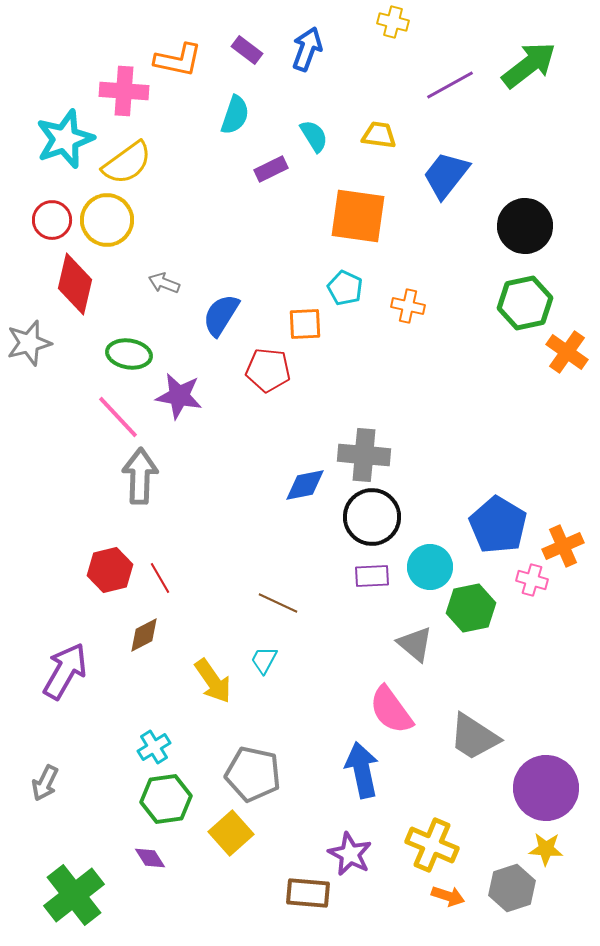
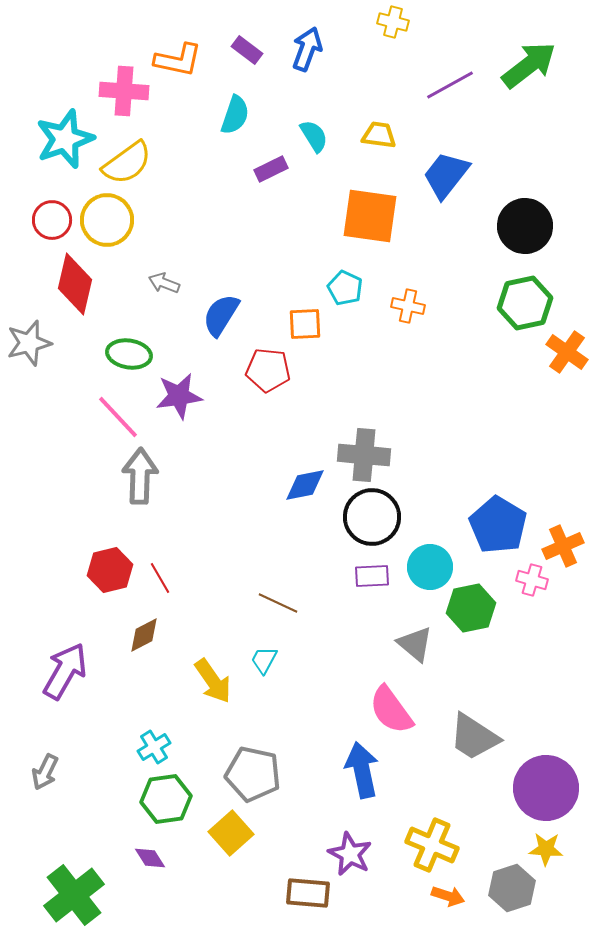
orange square at (358, 216): moved 12 px right
purple star at (179, 396): rotated 18 degrees counterclockwise
gray arrow at (45, 783): moved 11 px up
